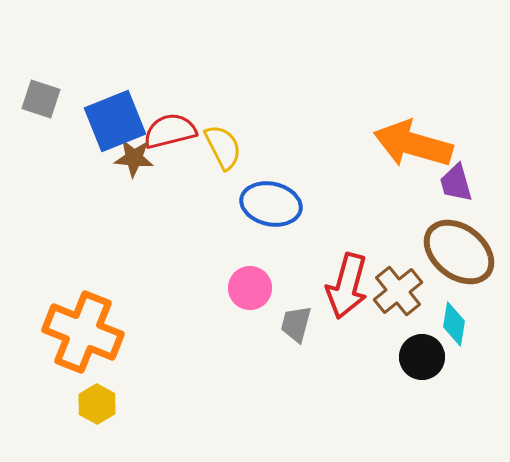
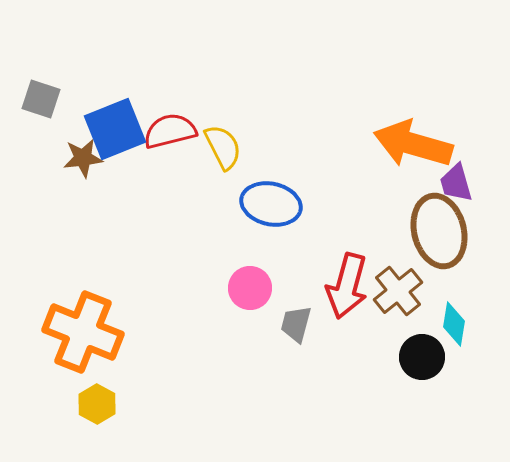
blue square: moved 8 px down
brown star: moved 51 px left; rotated 12 degrees counterclockwise
brown ellipse: moved 20 px left, 21 px up; rotated 38 degrees clockwise
